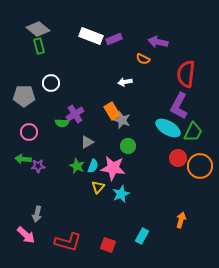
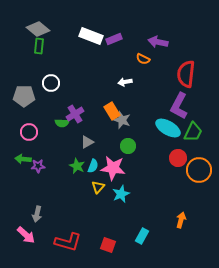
green rectangle: rotated 21 degrees clockwise
orange circle: moved 1 px left, 4 px down
